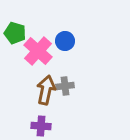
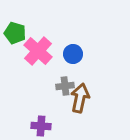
blue circle: moved 8 px right, 13 px down
brown arrow: moved 34 px right, 8 px down
